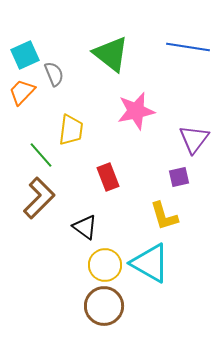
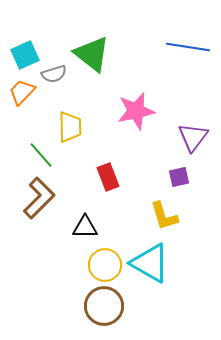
green triangle: moved 19 px left
gray semicircle: rotated 95 degrees clockwise
yellow trapezoid: moved 1 px left, 3 px up; rotated 8 degrees counterclockwise
purple triangle: moved 1 px left, 2 px up
black triangle: rotated 36 degrees counterclockwise
